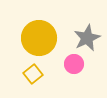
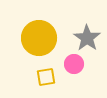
gray star: rotated 12 degrees counterclockwise
yellow square: moved 13 px right, 3 px down; rotated 30 degrees clockwise
